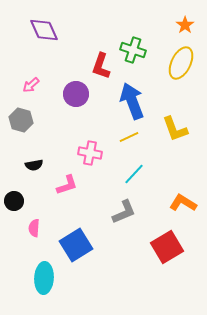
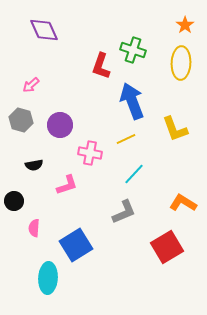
yellow ellipse: rotated 24 degrees counterclockwise
purple circle: moved 16 px left, 31 px down
yellow line: moved 3 px left, 2 px down
cyan ellipse: moved 4 px right
